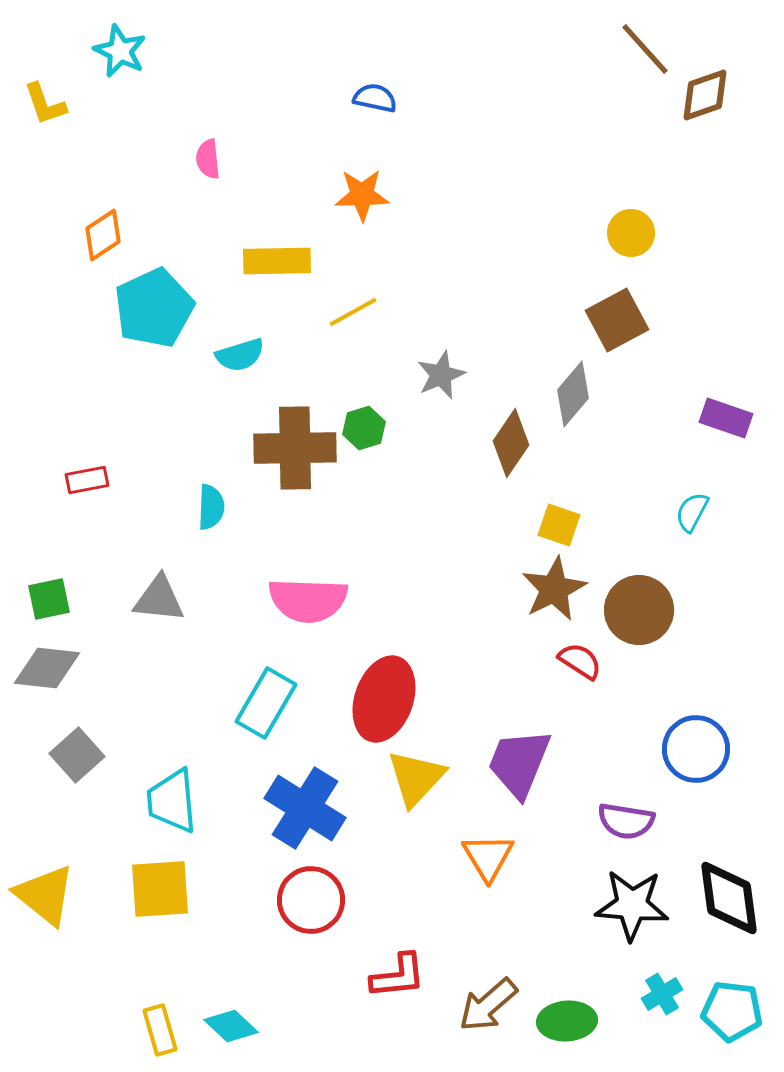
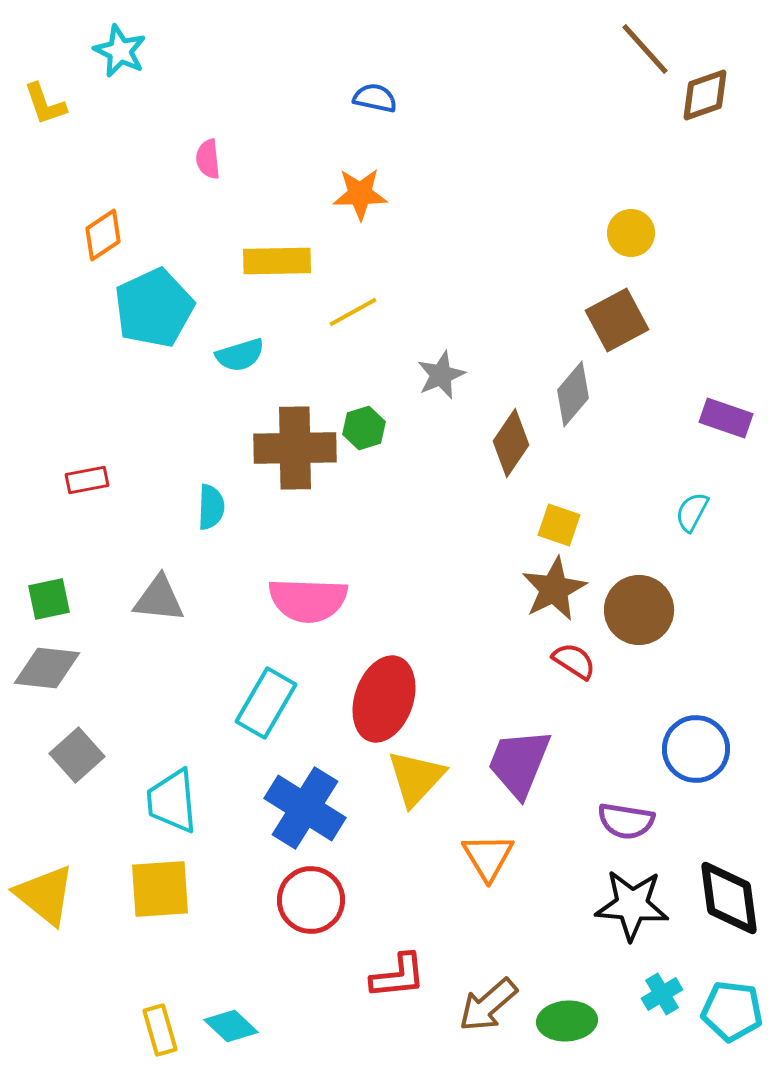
orange star at (362, 195): moved 2 px left, 1 px up
red semicircle at (580, 661): moved 6 px left
